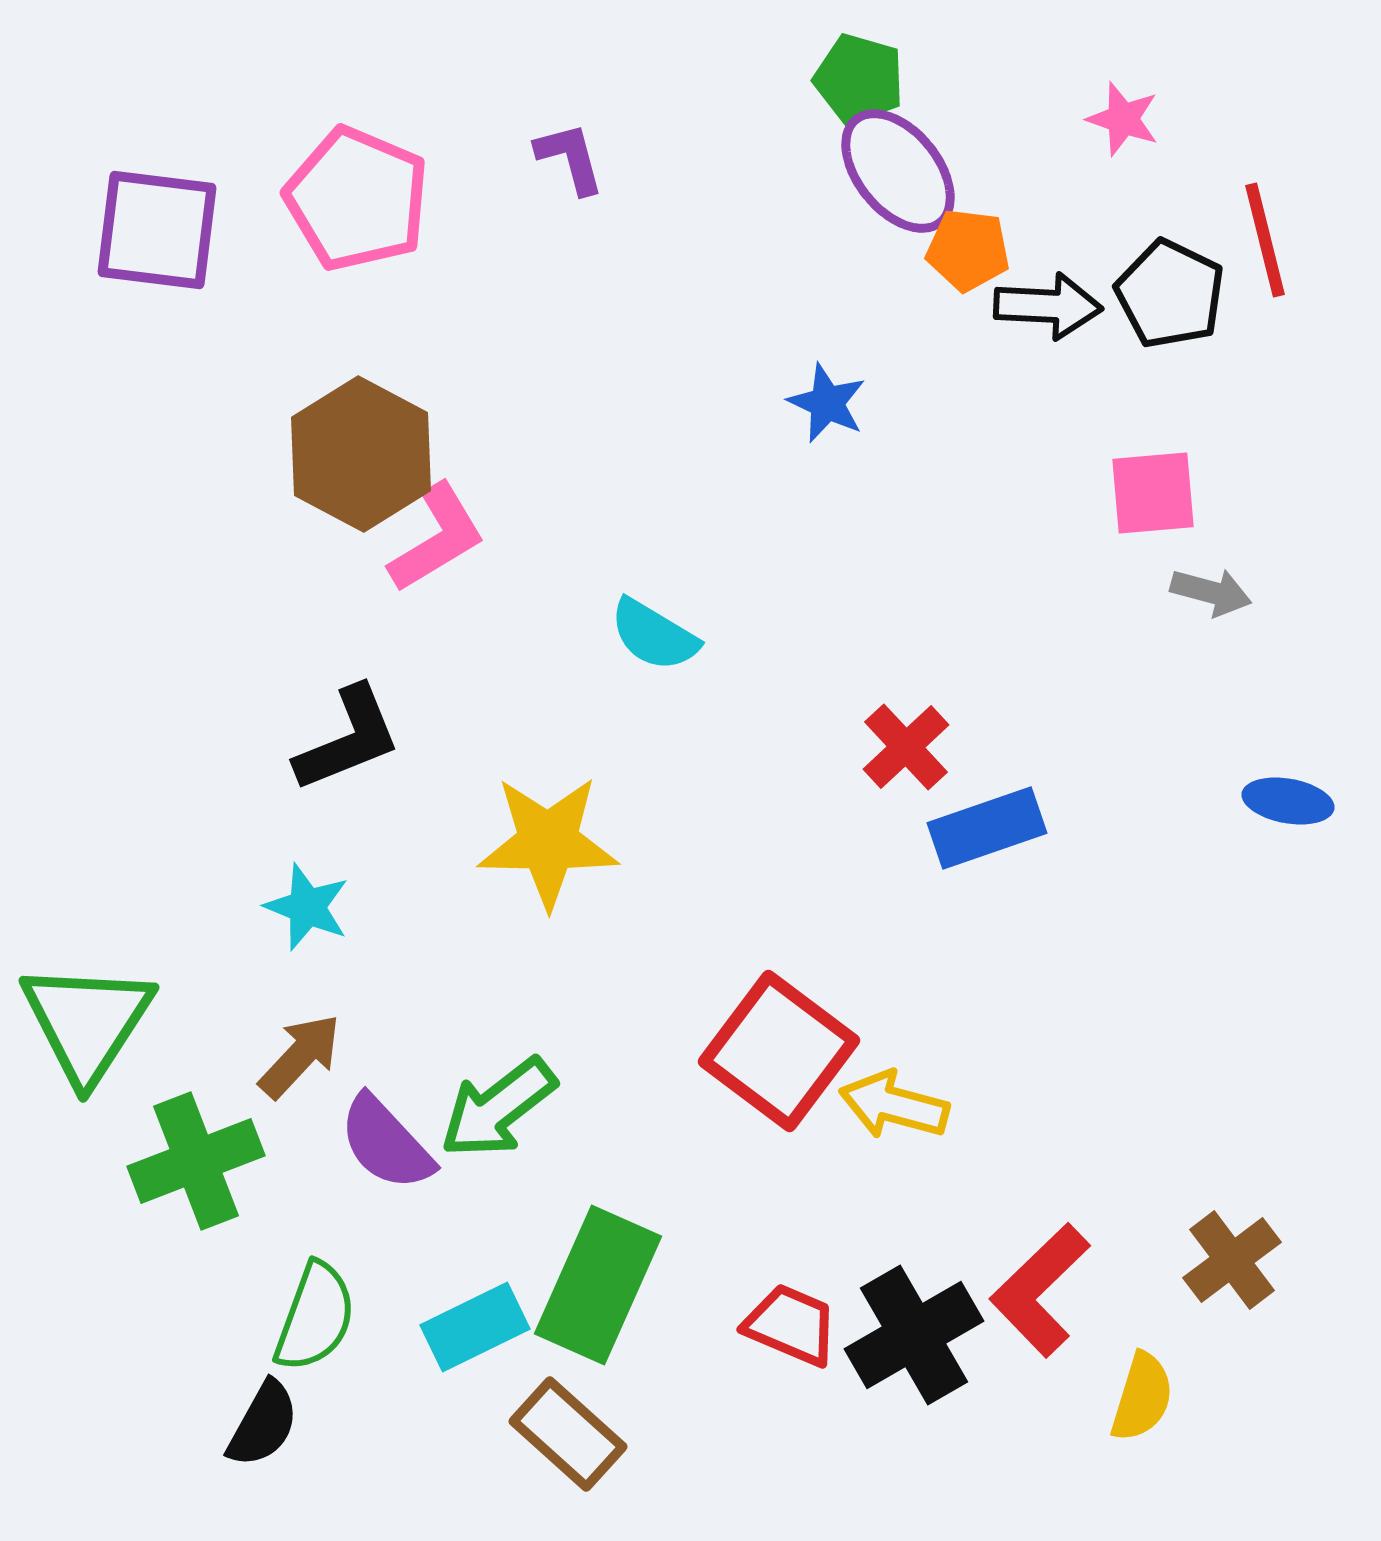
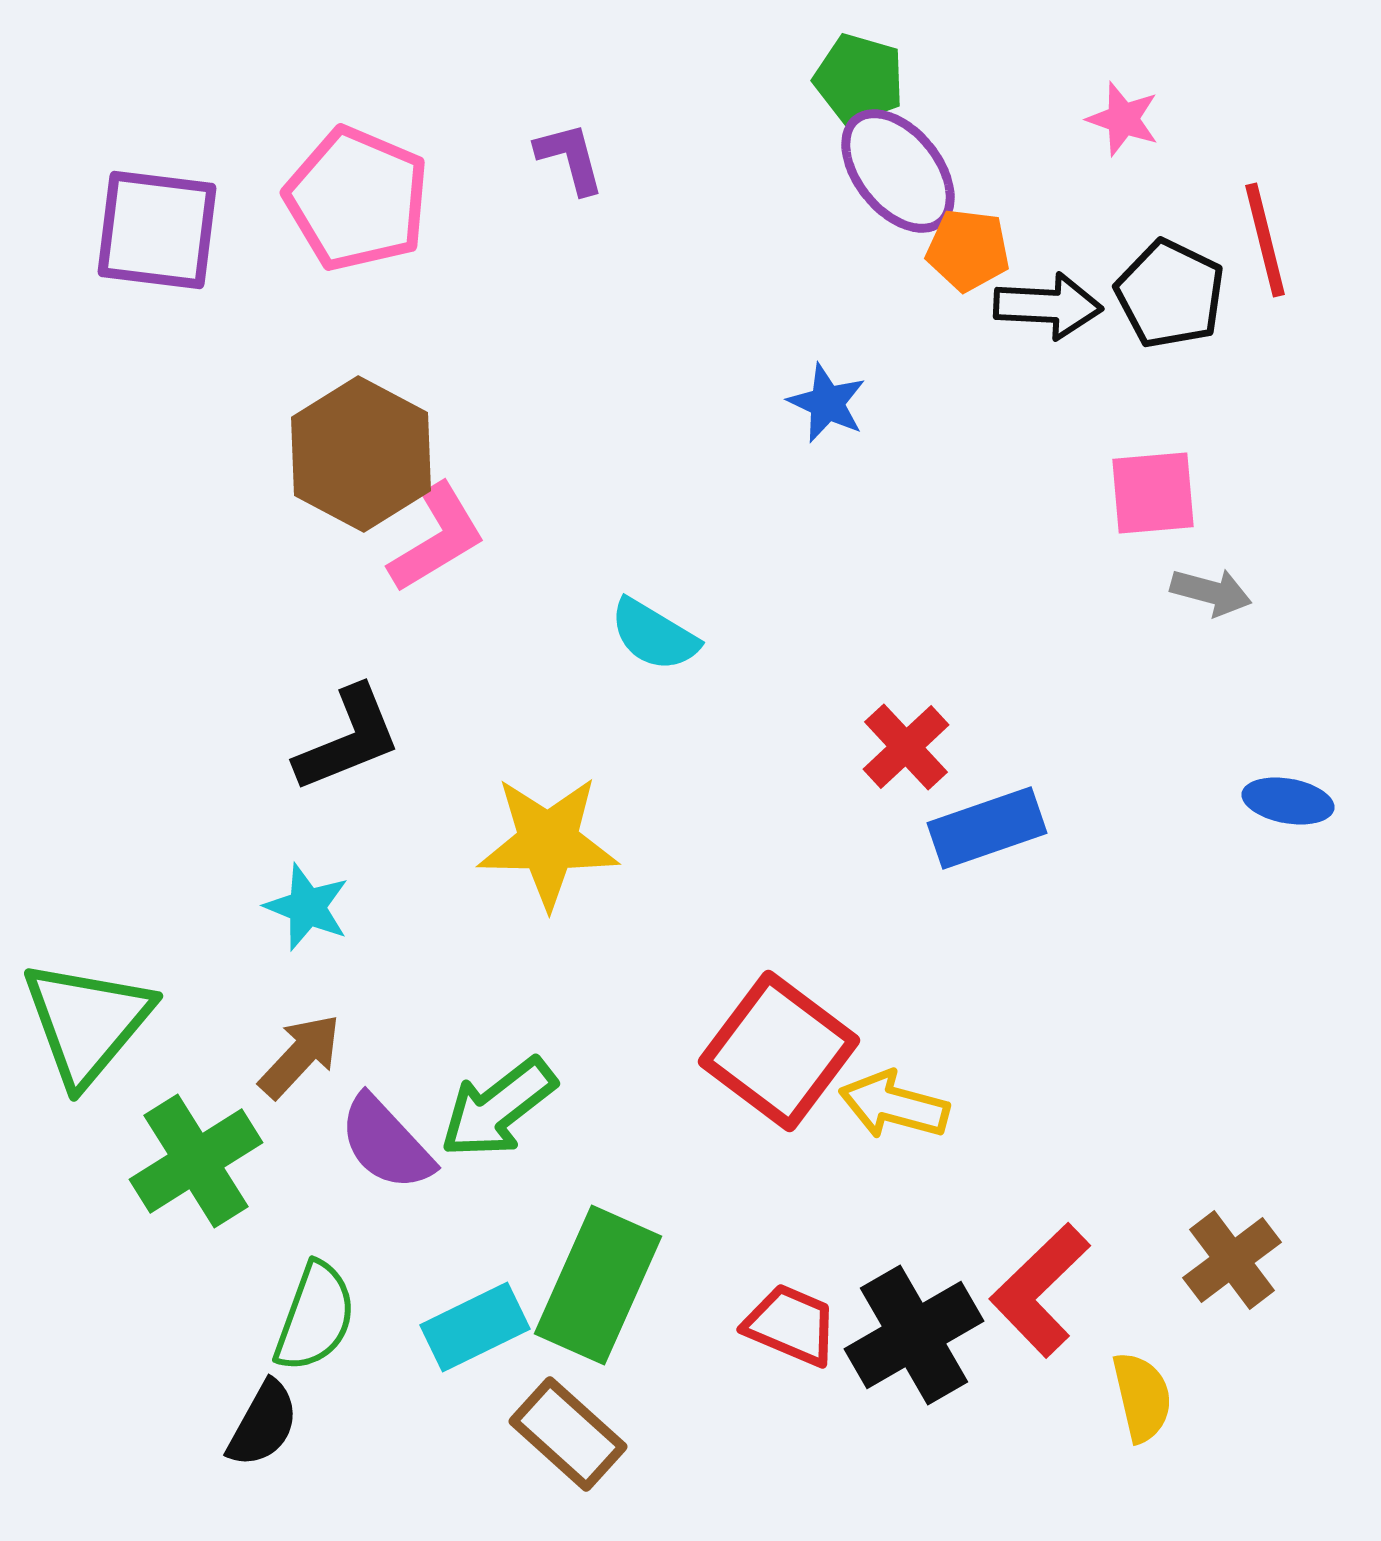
green triangle: rotated 7 degrees clockwise
green cross: rotated 11 degrees counterclockwise
yellow semicircle: rotated 30 degrees counterclockwise
